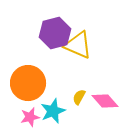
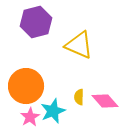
purple hexagon: moved 19 px left, 11 px up
yellow triangle: moved 1 px right
orange circle: moved 2 px left, 3 px down
yellow semicircle: rotated 28 degrees counterclockwise
pink star: rotated 18 degrees counterclockwise
